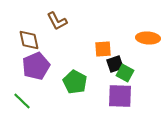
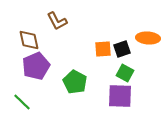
black square: moved 7 px right, 15 px up
green line: moved 1 px down
